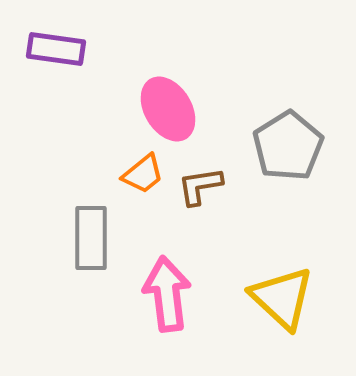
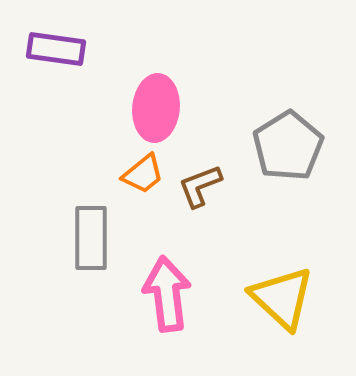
pink ellipse: moved 12 px left, 1 px up; rotated 36 degrees clockwise
brown L-shape: rotated 12 degrees counterclockwise
